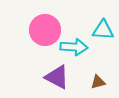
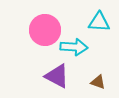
cyan triangle: moved 4 px left, 8 px up
purple triangle: moved 1 px up
brown triangle: rotated 35 degrees clockwise
